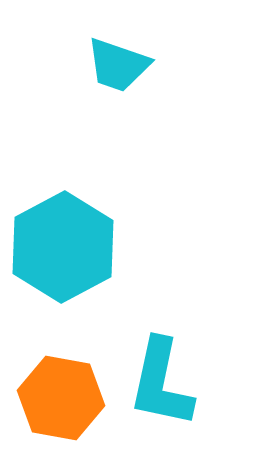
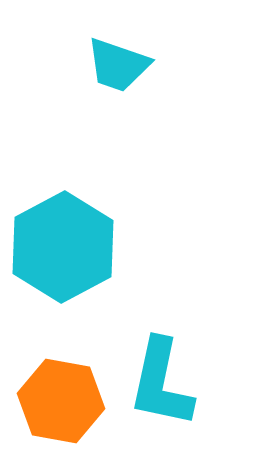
orange hexagon: moved 3 px down
